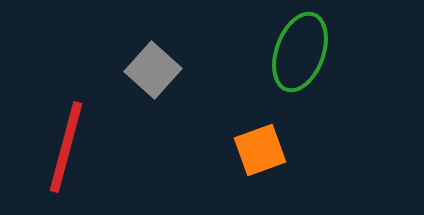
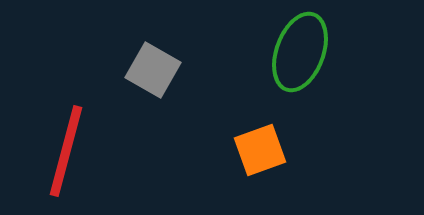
gray square: rotated 12 degrees counterclockwise
red line: moved 4 px down
